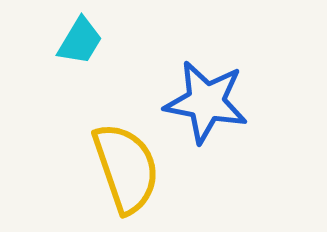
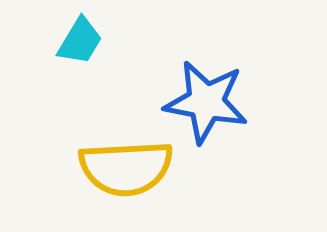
yellow semicircle: rotated 106 degrees clockwise
